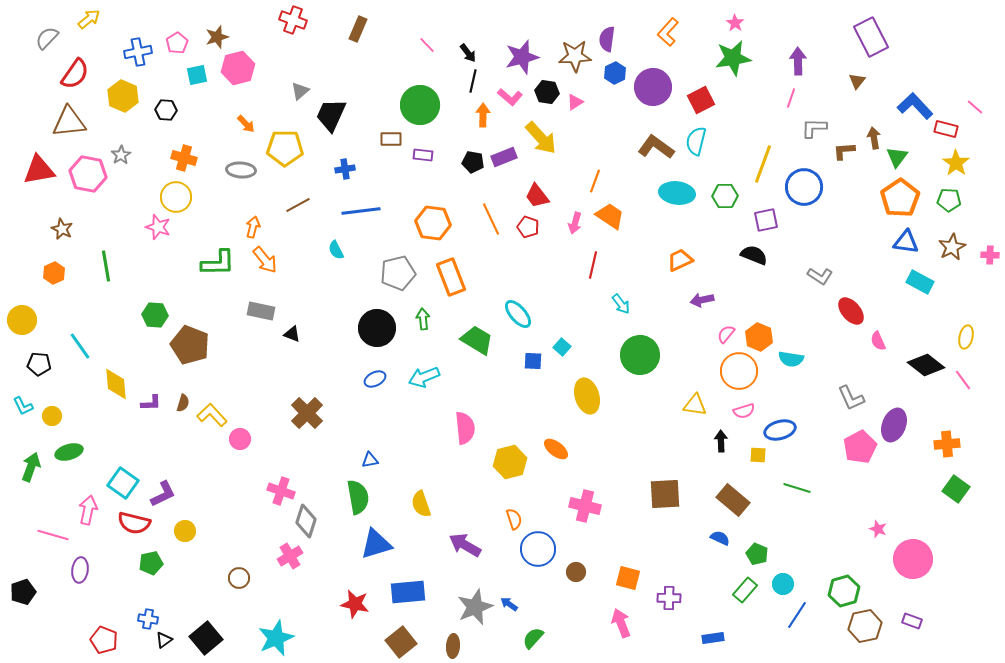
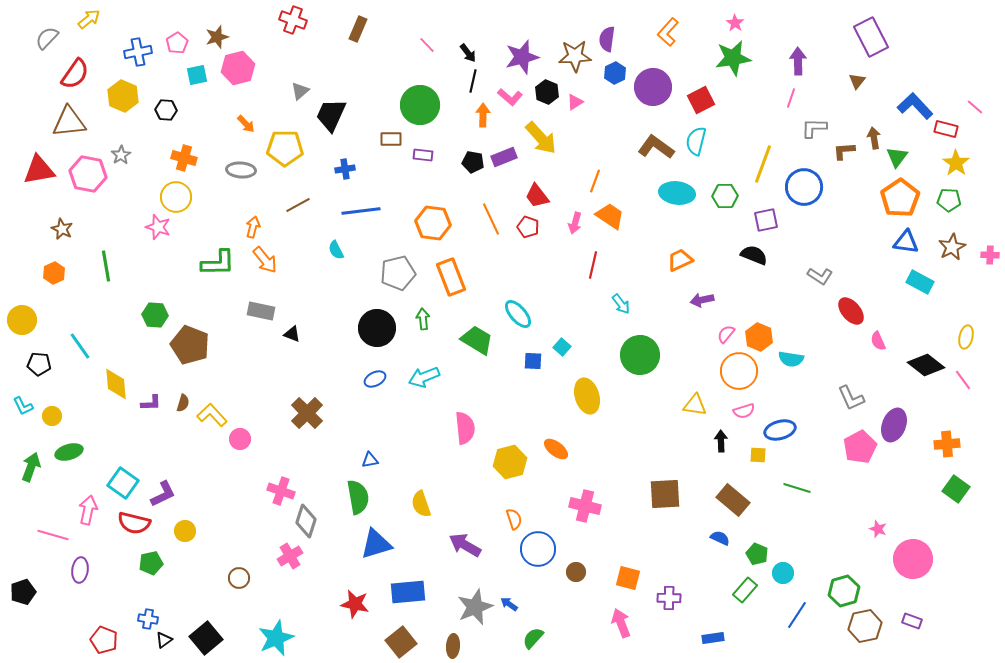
black hexagon at (547, 92): rotated 15 degrees clockwise
cyan circle at (783, 584): moved 11 px up
